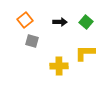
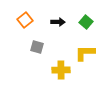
black arrow: moved 2 px left
gray square: moved 5 px right, 6 px down
yellow cross: moved 2 px right, 4 px down
